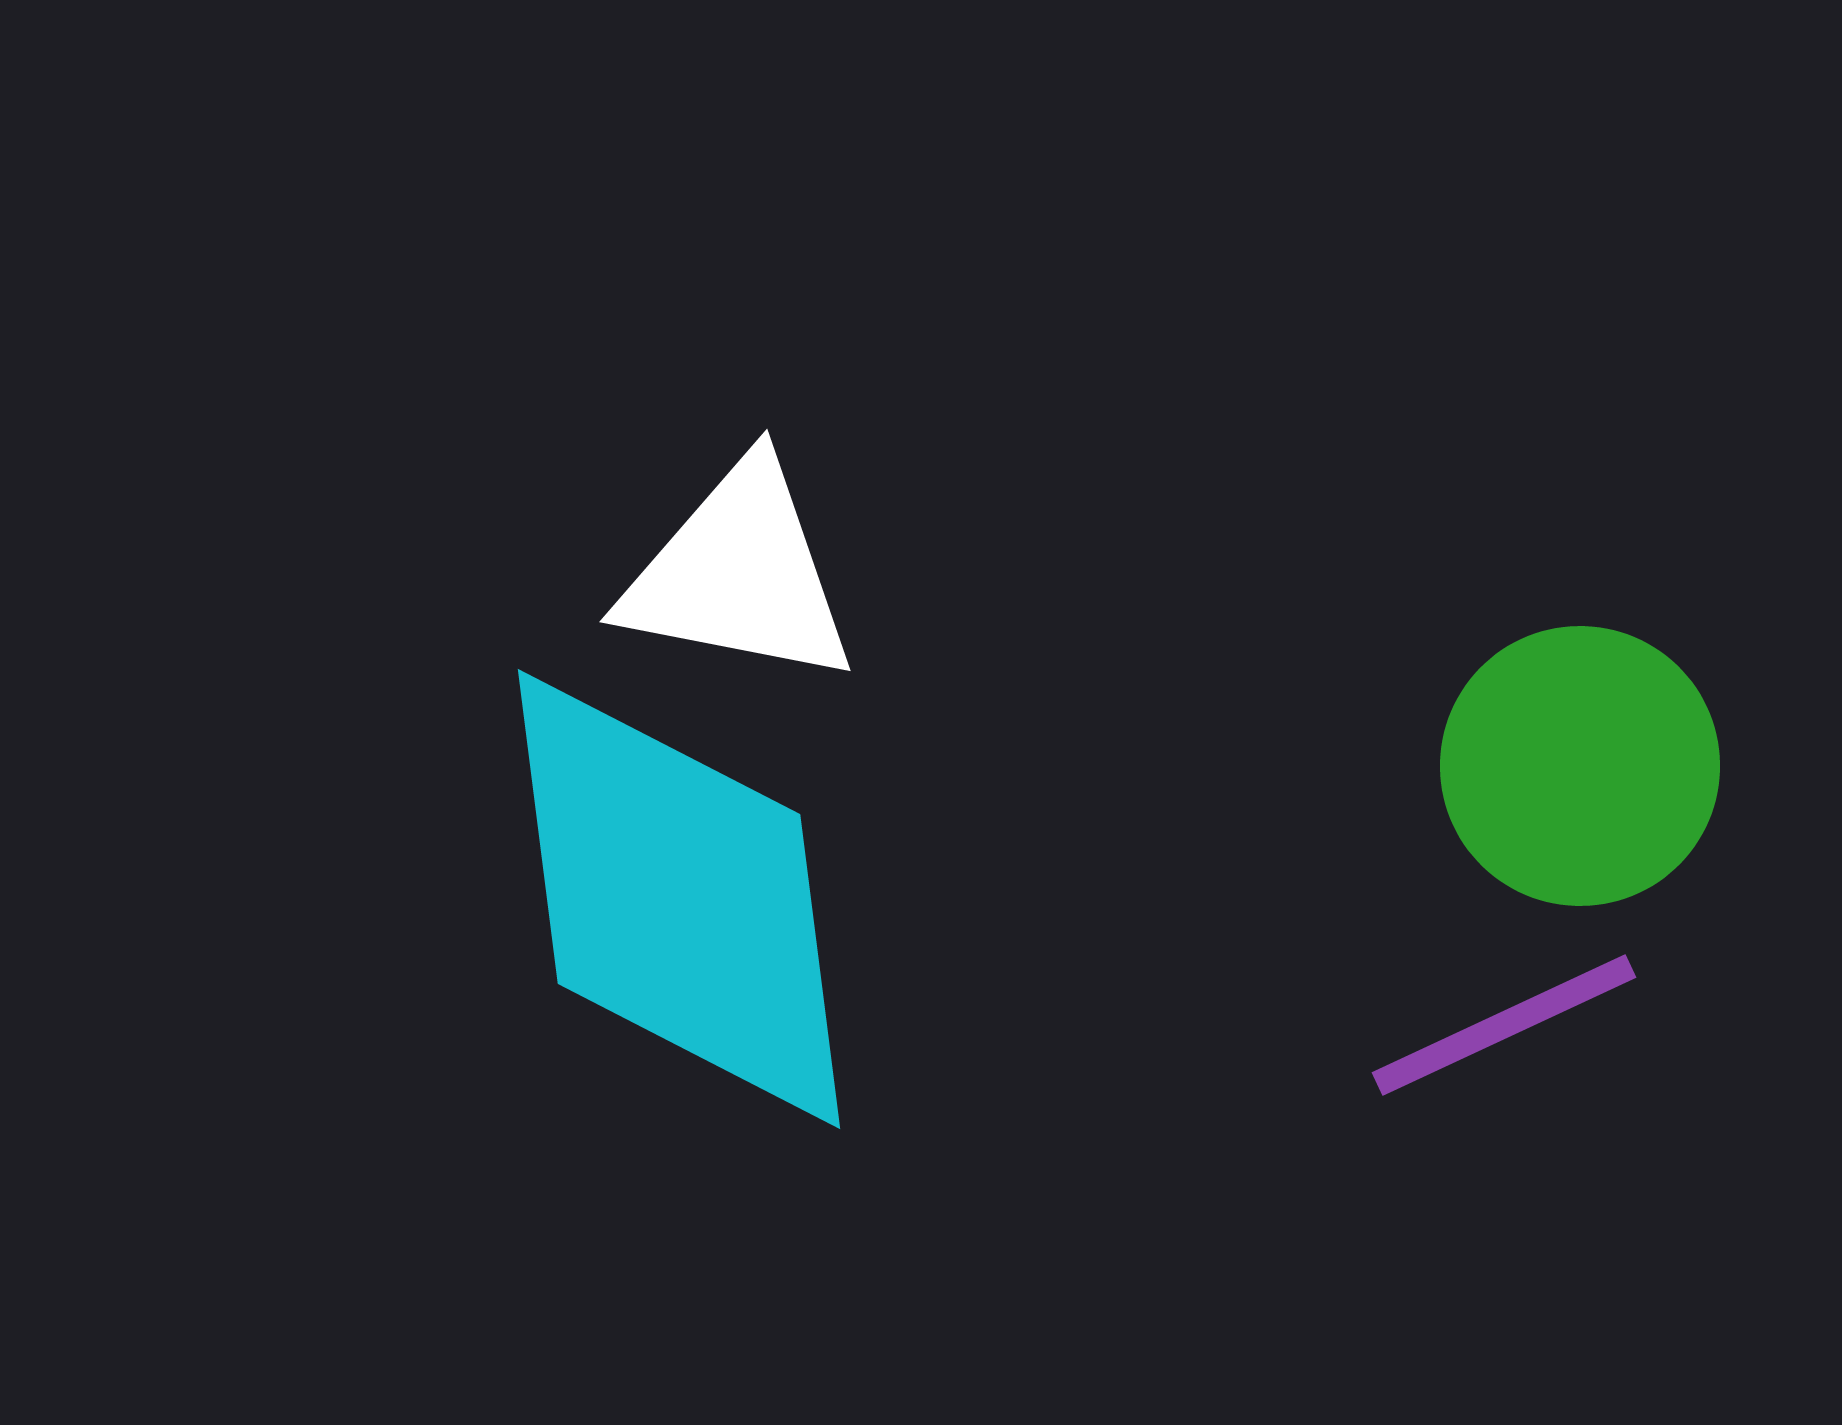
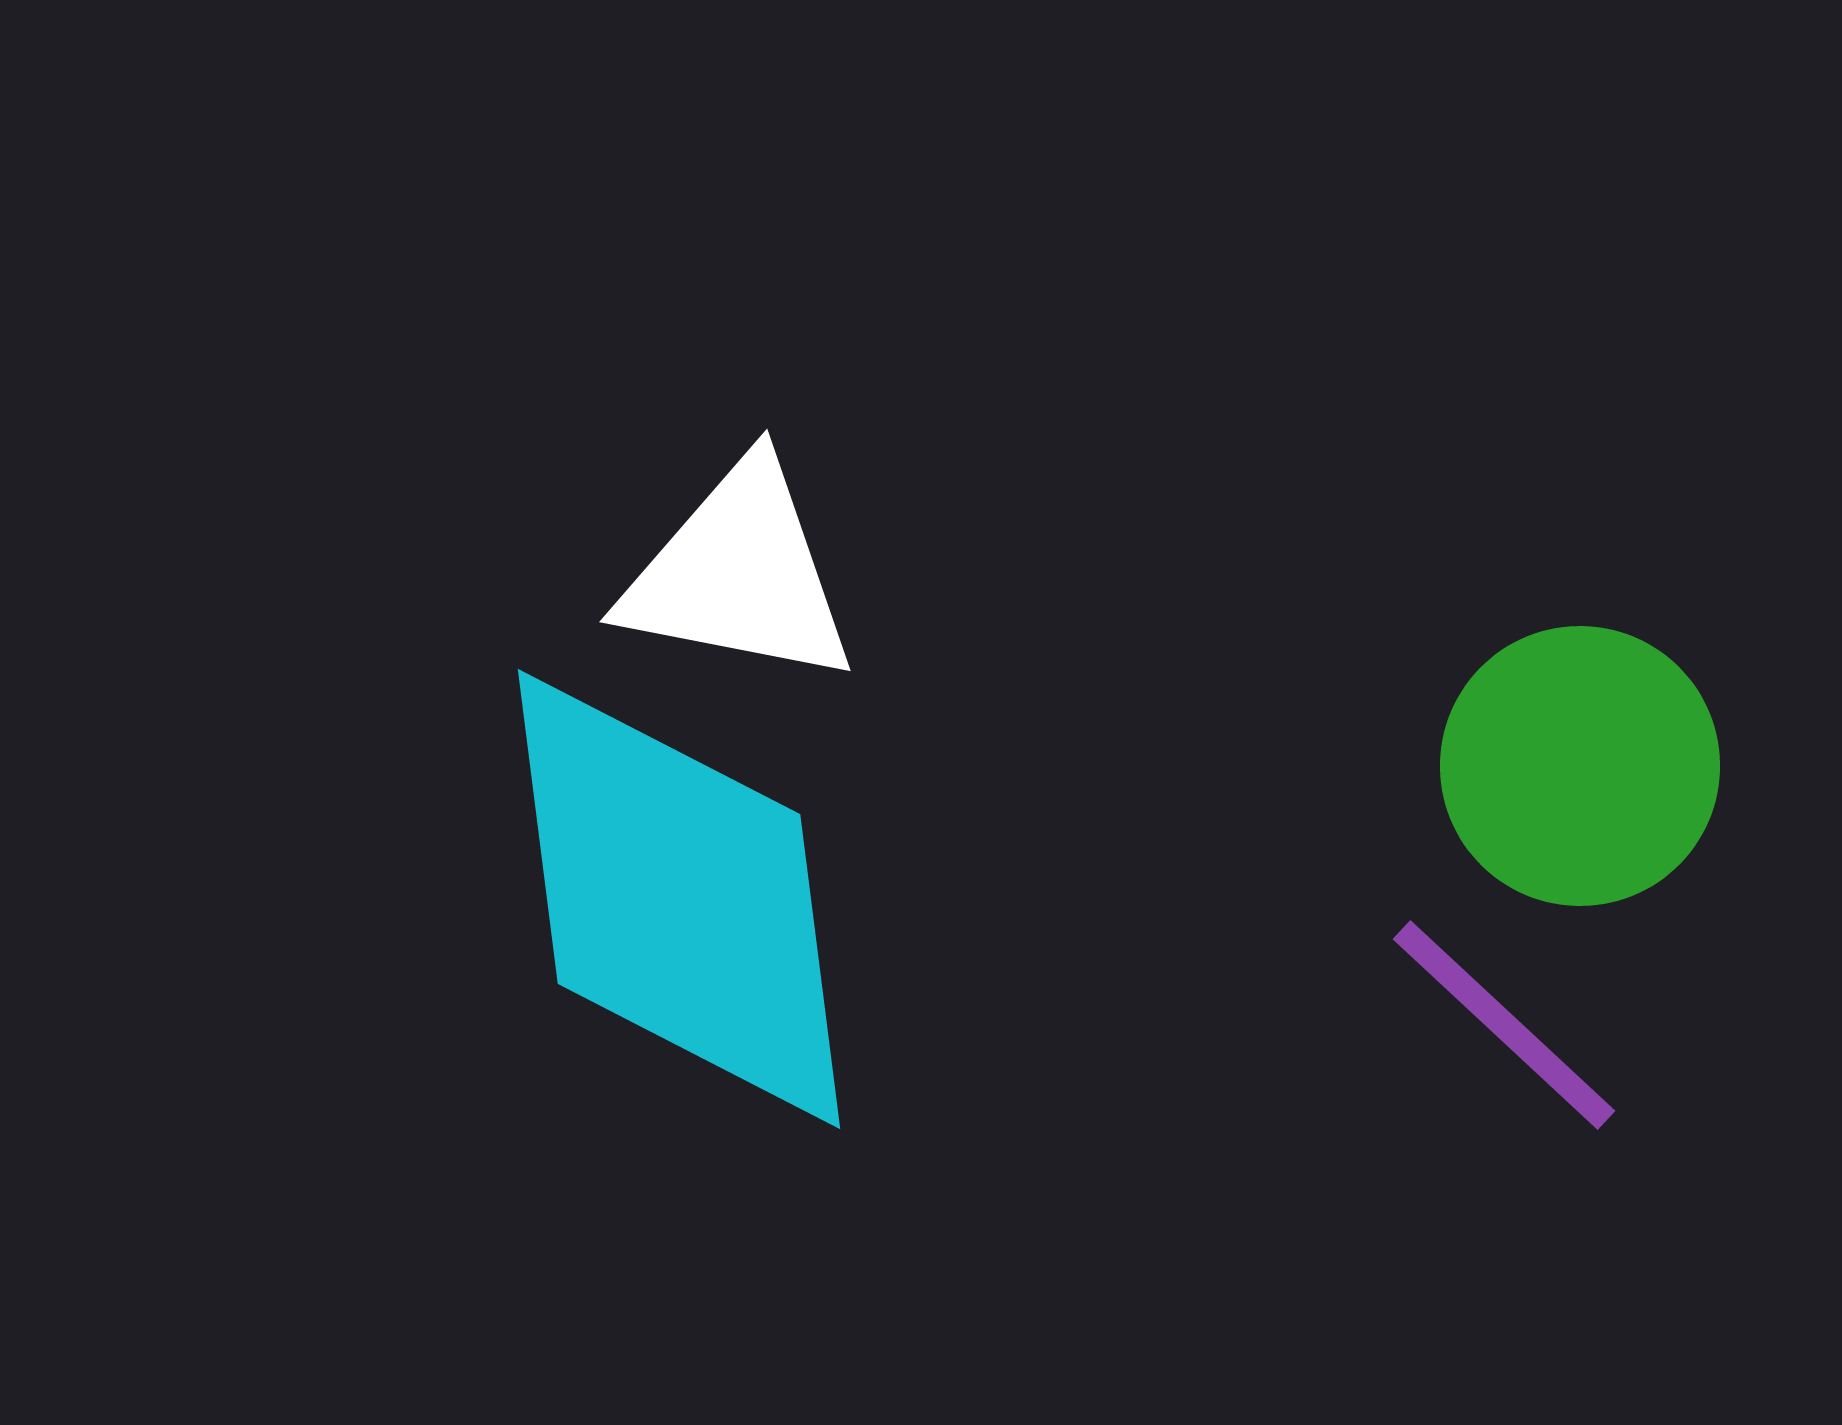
purple line: rotated 68 degrees clockwise
